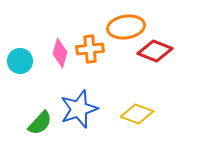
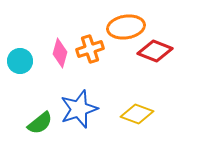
orange cross: rotated 12 degrees counterclockwise
green semicircle: rotated 8 degrees clockwise
